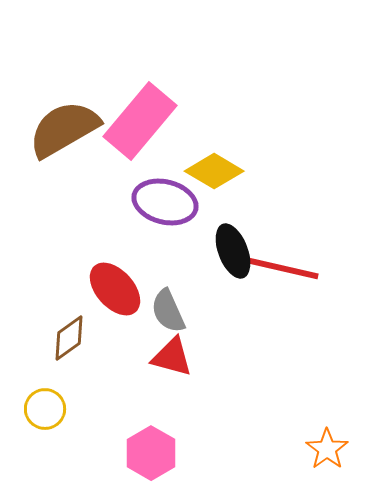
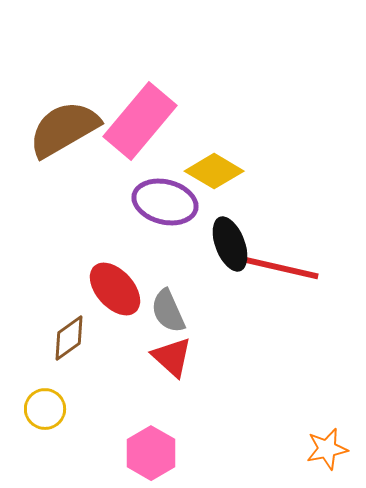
black ellipse: moved 3 px left, 7 px up
red triangle: rotated 27 degrees clockwise
orange star: rotated 24 degrees clockwise
